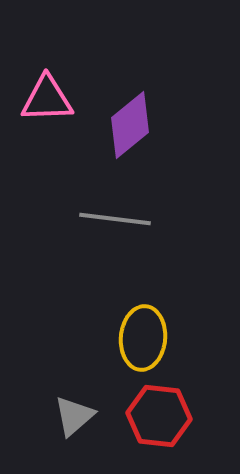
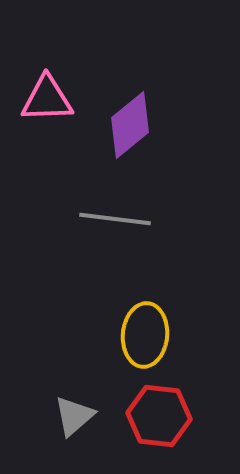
yellow ellipse: moved 2 px right, 3 px up
